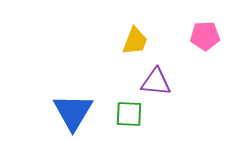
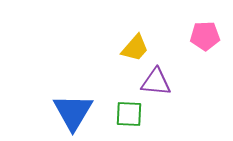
yellow trapezoid: moved 7 px down; rotated 20 degrees clockwise
